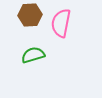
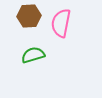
brown hexagon: moved 1 px left, 1 px down
